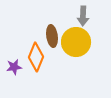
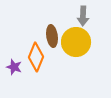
purple star: rotated 28 degrees clockwise
